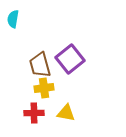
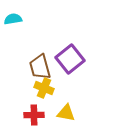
cyan semicircle: rotated 72 degrees clockwise
brown trapezoid: moved 2 px down
yellow cross: rotated 30 degrees clockwise
red cross: moved 2 px down
